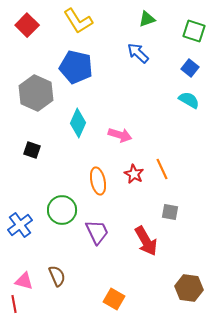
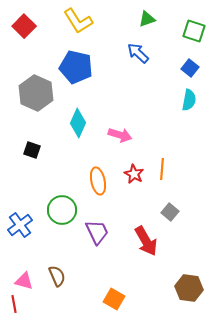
red square: moved 3 px left, 1 px down
cyan semicircle: rotated 70 degrees clockwise
orange line: rotated 30 degrees clockwise
gray square: rotated 30 degrees clockwise
